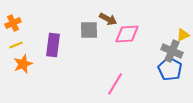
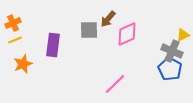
brown arrow: rotated 102 degrees clockwise
pink diamond: rotated 20 degrees counterclockwise
yellow line: moved 1 px left, 5 px up
pink line: rotated 15 degrees clockwise
